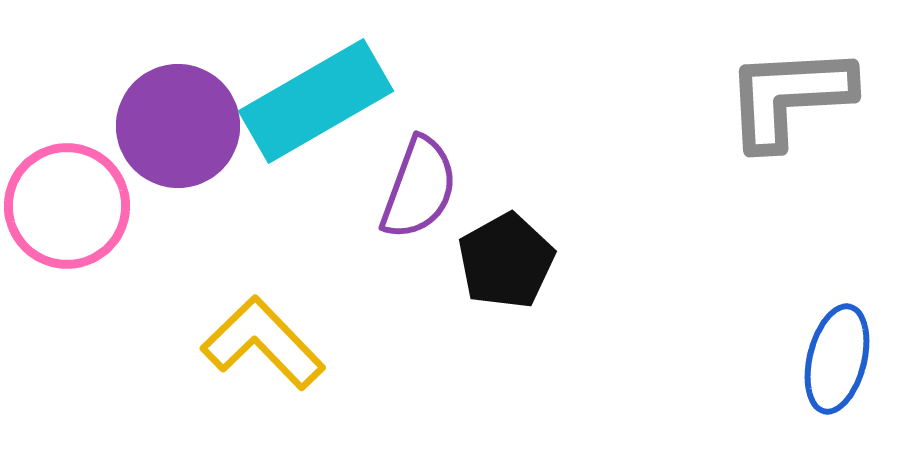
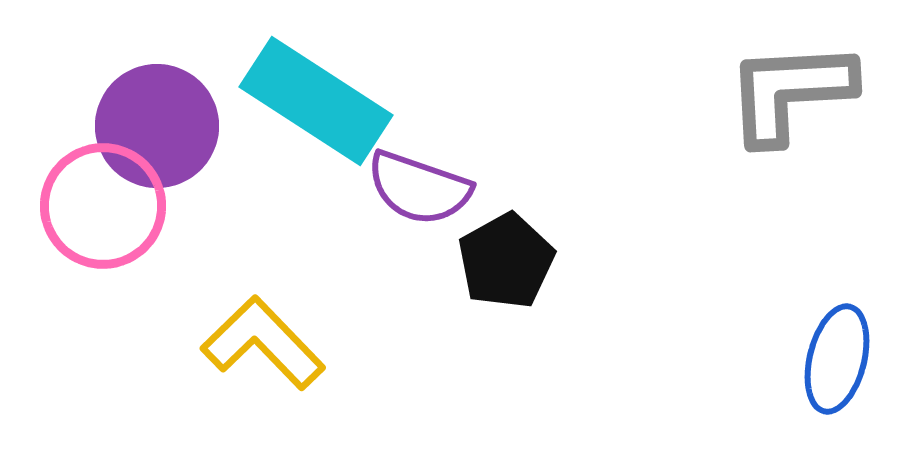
gray L-shape: moved 1 px right, 5 px up
cyan rectangle: rotated 63 degrees clockwise
purple circle: moved 21 px left
purple semicircle: rotated 89 degrees clockwise
pink circle: moved 36 px right
